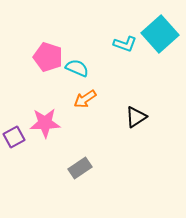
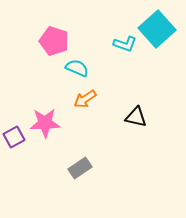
cyan square: moved 3 px left, 5 px up
pink pentagon: moved 6 px right, 16 px up
black triangle: rotated 45 degrees clockwise
